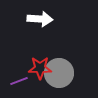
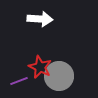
red star: moved 1 px up; rotated 25 degrees clockwise
gray circle: moved 3 px down
